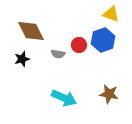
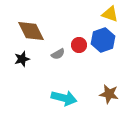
yellow triangle: moved 1 px left
gray semicircle: rotated 40 degrees counterclockwise
cyan arrow: rotated 10 degrees counterclockwise
